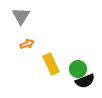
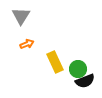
yellow rectangle: moved 4 px right, 2 px up
